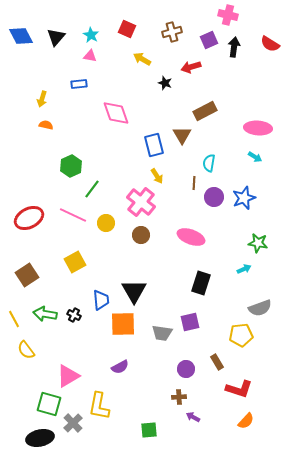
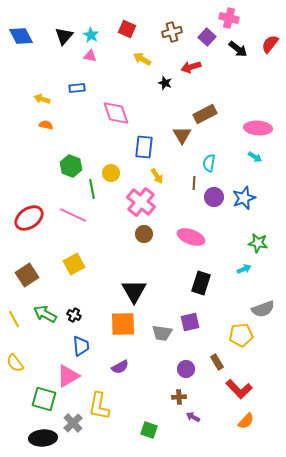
pink cross at (228, 15): moved 1 px right, 3 px down
black triangle at (56, 37): moved 8 px right, 1 px up
purple square at (209, 40): moved 2 px left, 3 px up; rotated 24 degrees counterclockwise
red semicircle at (270, 44): rotated 96 degrees clockwise
black arrow at (234, 47): moved 4 px right, 2 px down; rotated 120 degrees clockwise
blue rectangle at (79, 84): moved 2 px left, 4 px down
yellow arrow at (42, 99): rotated 91 degrees clockwise
brown rectangle at (205, 111): moved 3 px down
blue rectangle at (154, 145): moved 10 px left, 2 px down; rotated 20 degrees clockwise
green hexagon at (71, 166): rotated 15 degrees counterclockwise
green line at (92, 189): rotated 48 degrees counterclockwise
red ellipse at (29, 218): rotated 8 degrees counterclockwise
yellow circle at (106, 223): moved 5 px right, 50 px up
brown circle at (141, 235): moved 3 px right, 1 px up
yellow square at (75, 262): moved 1 px left, 2 px down
blue trapezoid at (101, 300): moved 20 px left, 46 px down
gray semicircle at (260, 308): moved 3 px right, 1 px down
green arrow at (45, 314): rotated 20 degrees clockwise
yellow semicircle at (26, 350): moved 11 px left, 13 px down
red L-shape at (239, 389): rotated 28 degrees clockwise
green square at (49, 404): moved 5 px left, 5 px up
green square at (149, 430): rotated 24 degrees clockwise
black ellipse at (40, 438): moved 3 px right; rotated 8 degrees clockwise
